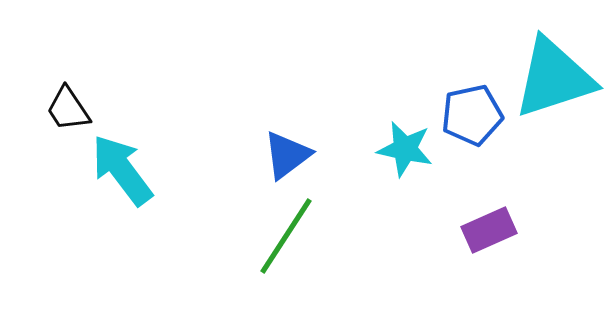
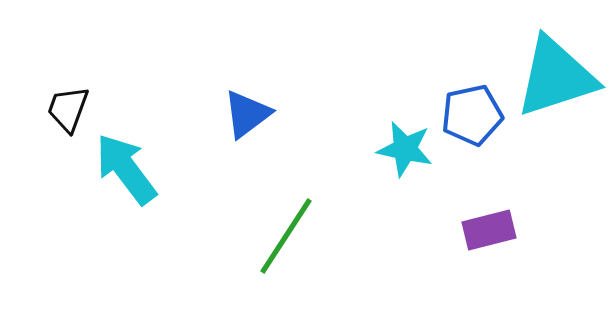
cyan triangle: moved 2 px right, 1 px up
black trapezoid: rotated 54 degrees clockwise
blue triangle: moved 40 px left, 41 px up
cyan arrow: moved 4 px right, 1 px up
purple rectangle: rotated 10 degrees clockwise
